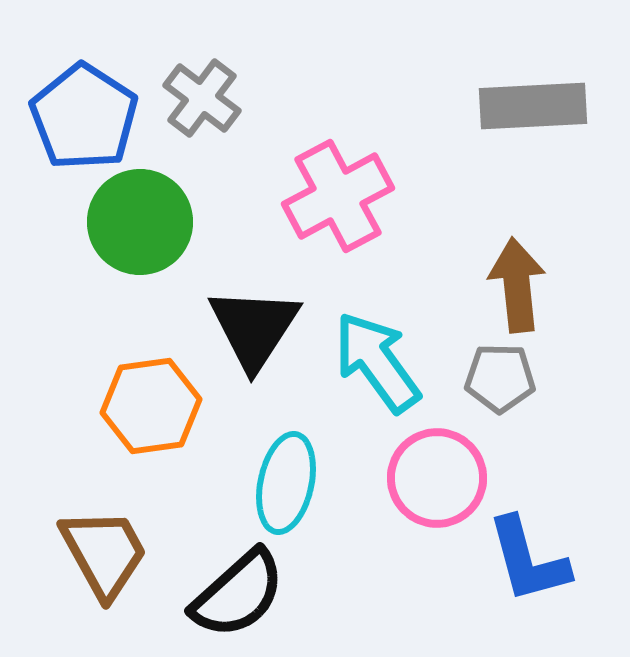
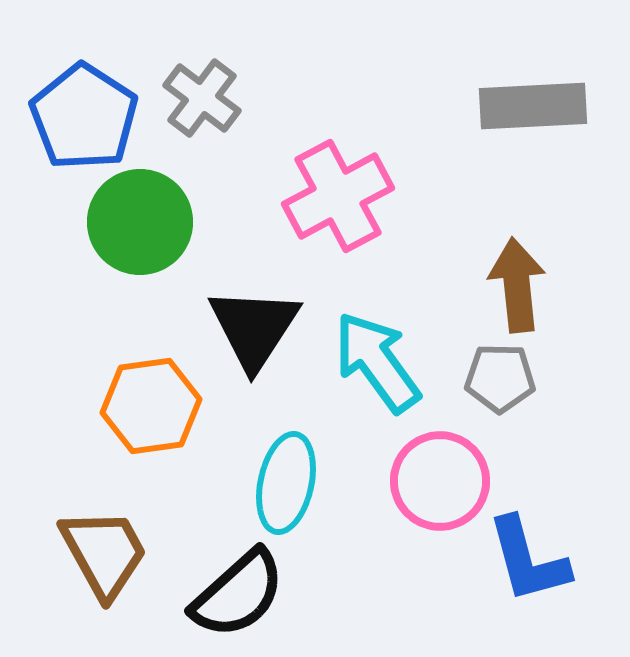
pink circle: moved 3 px right, 3 px down
